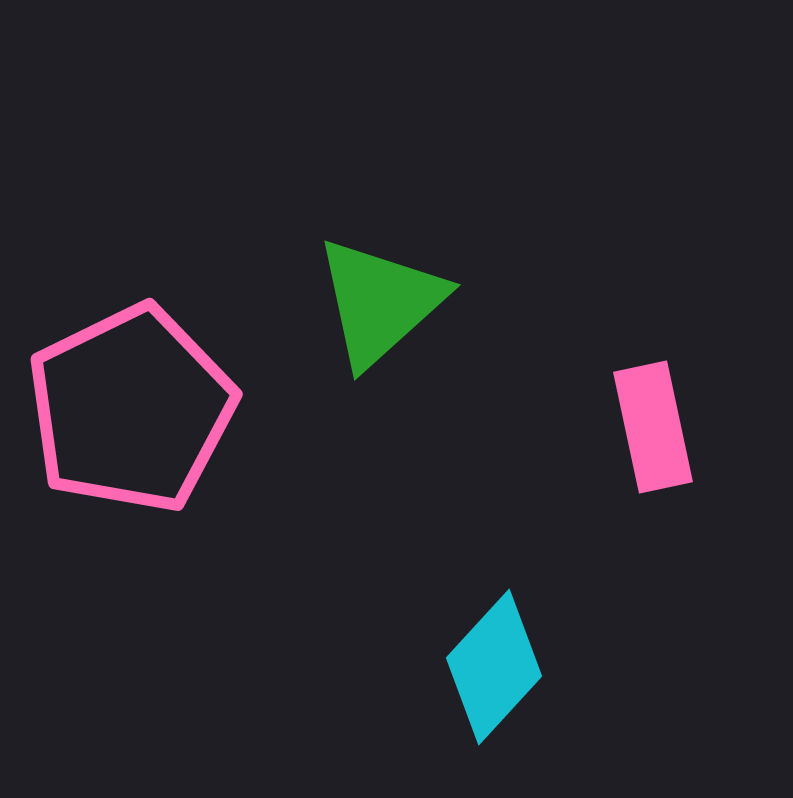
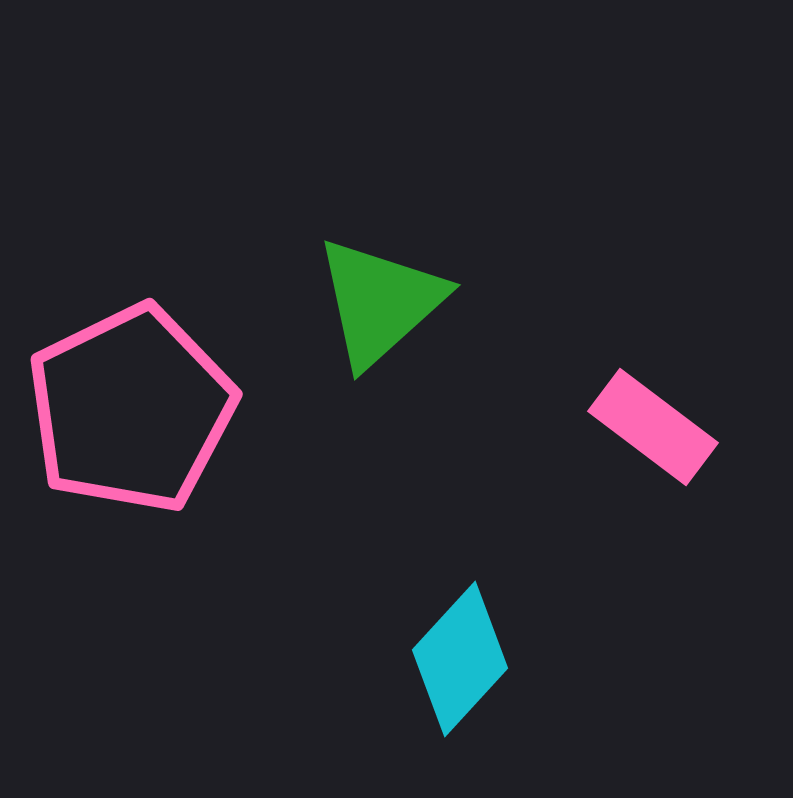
pink rectangle: rotated 41 degrees counterclockwise
cyan diamond: moved 34 px left, 8 px up
